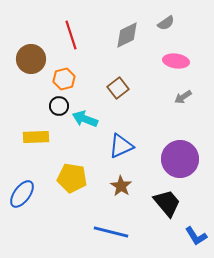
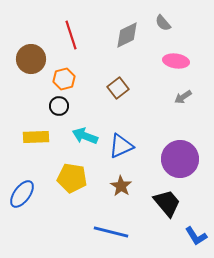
gray semicircle: moved 3 px left; rotated 84 degrees clockwise
cyan arrow: moved 17 px down
